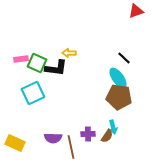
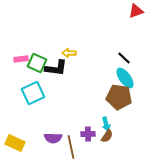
cyan ellipse: moved 7 px right
cyan arrow: moved 7 px left, 3 px up
